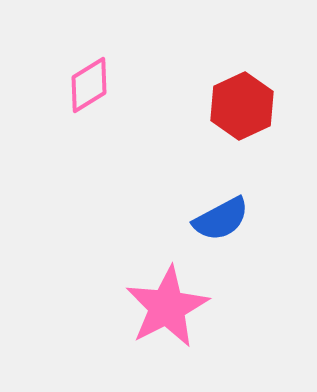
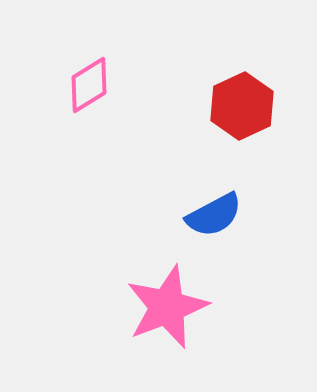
blue semicircle: moved 7 px left, 4 px up
pink star: rotated 6 degrees clockwise
